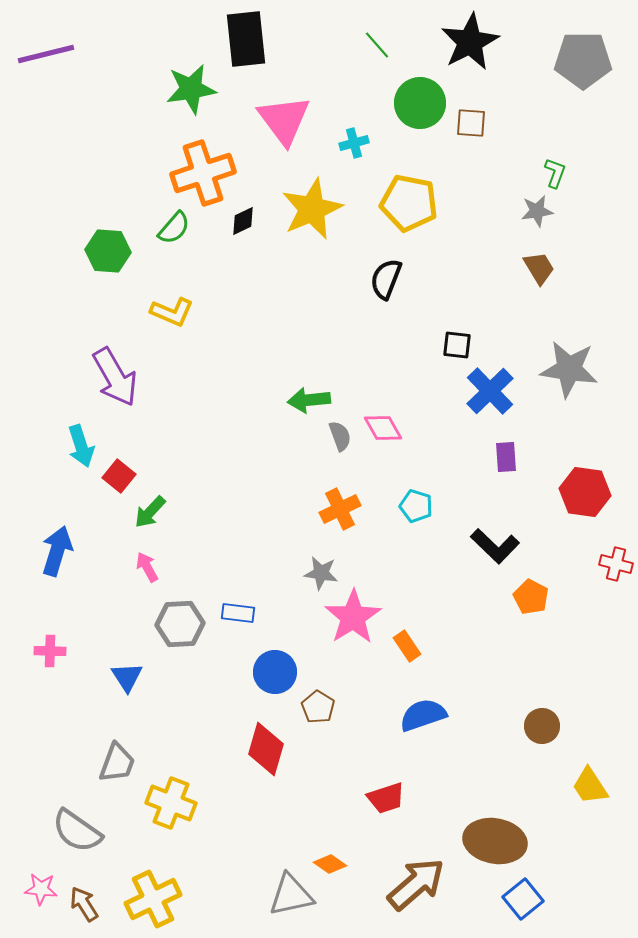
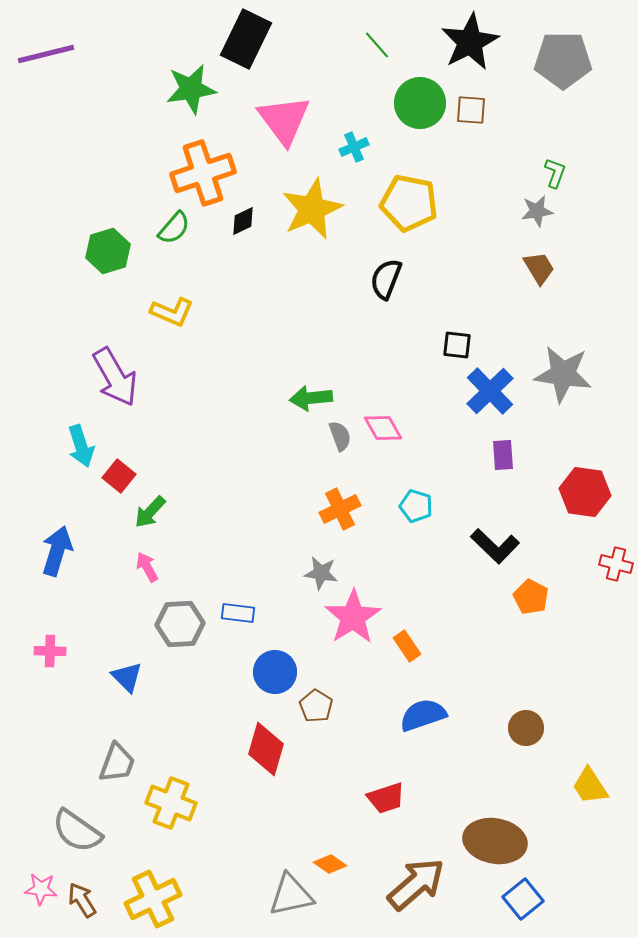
black rectangle at (246, 39): rotated 32 degrees clockwise
gray pentagon at (583, 60): moved 20 px left
brown square at (471, 123): moved 13 px up
cyan cross at (354, 143): moved 4 px down; rotated 8 degrees counterclockwise
green hexagon at (108, 251): rotated 21 degrees counterclockwise
gray star at (569, 369): moved 6 px left, 5 px down
green arrow at (309, 400): moved 2 px right, 2 px up
purple rectangle at (506, 457): moved 3 px left, 2 px up
blue triangle at (127, 677): rotated 12 degrees counterclockwise
brown pentagon at (318, 707): moved 2 px left, 1 px up
brown circle at (542, 726): moved 16 px left, 2 px down
brown arrow at (84, 904): moved 2 px left, 4 px up
